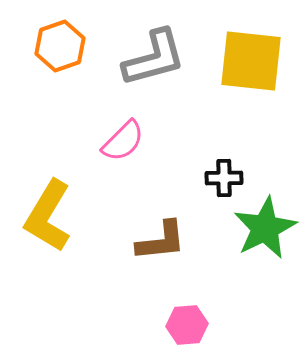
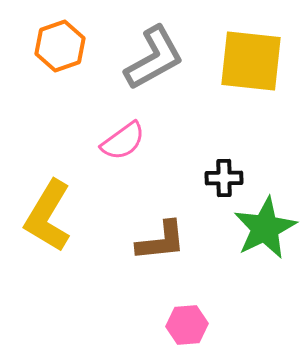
gray L-shape: rotated 14 degrees counterclockwise
pink semicircle: rotated 9 degrees clockwise
